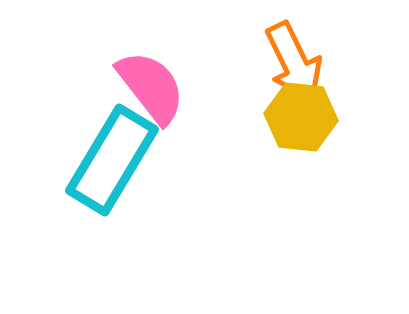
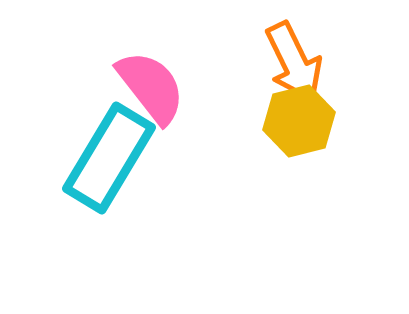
yellow hexagon: moved 2 px left, 4 px down; rotated 20 degrees counterclockwise
cyan rectangle: moved 3 px left, 2 px up
